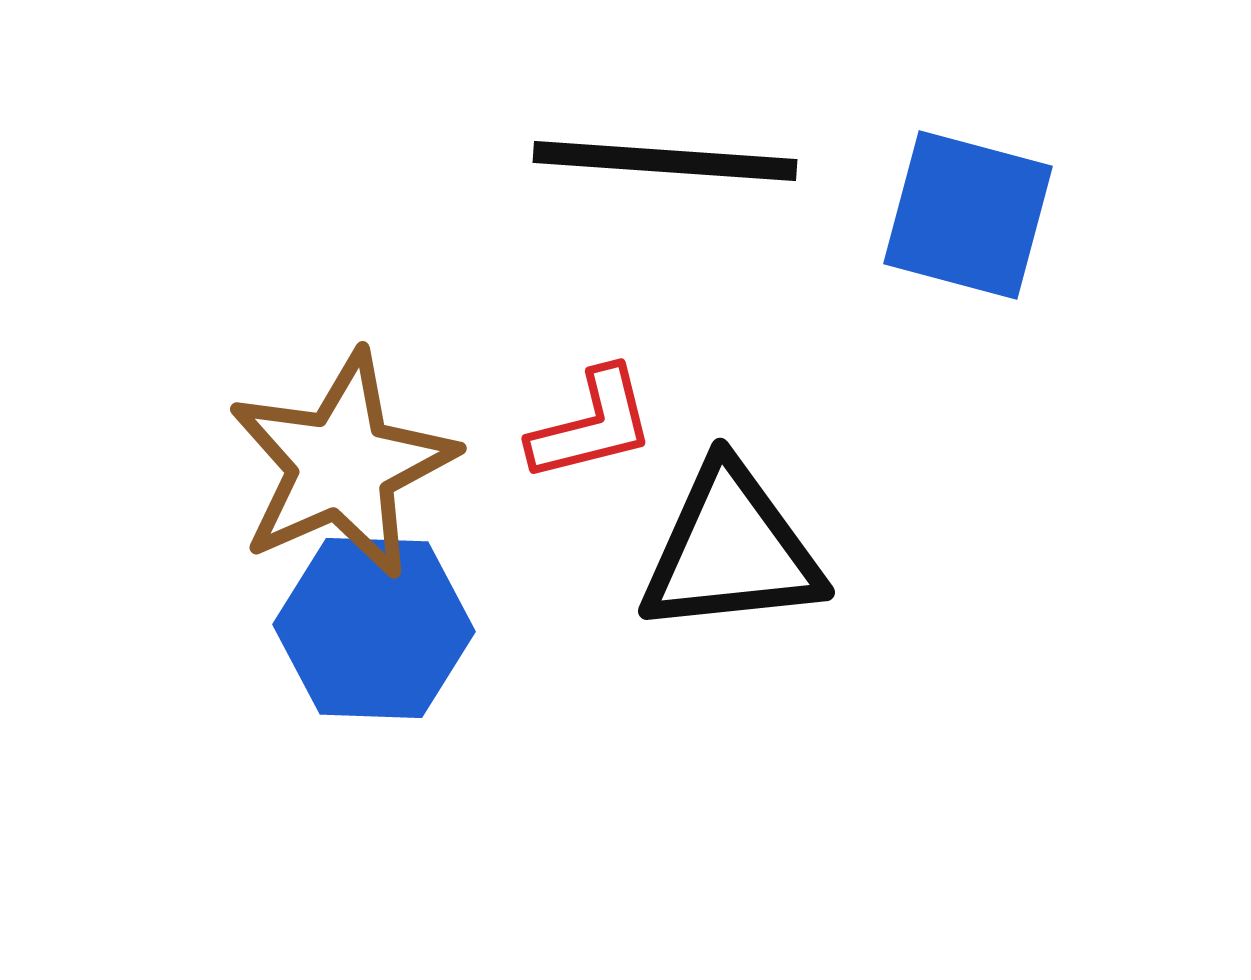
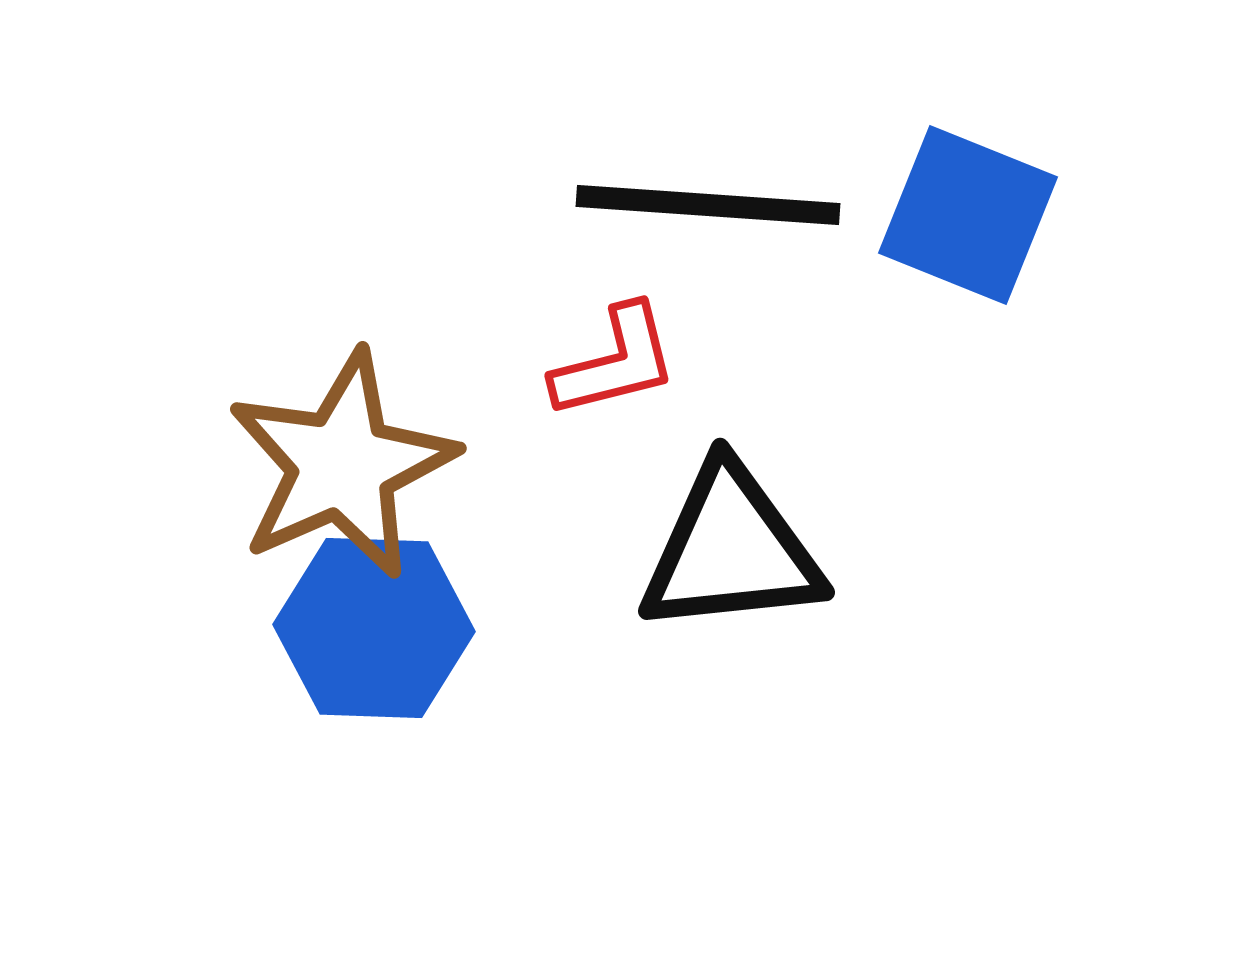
black line: moved 43 px right, 44 px down
blue square: rotated 7 degrees clockwise
red L-shape: moved 23 px right, 63 px up
